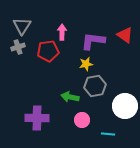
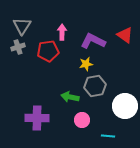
purple L-shape: rotated 20 degrees clockwise
cyan line: moved 2 px down
